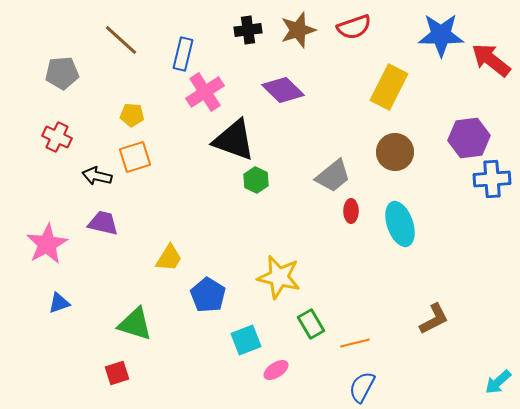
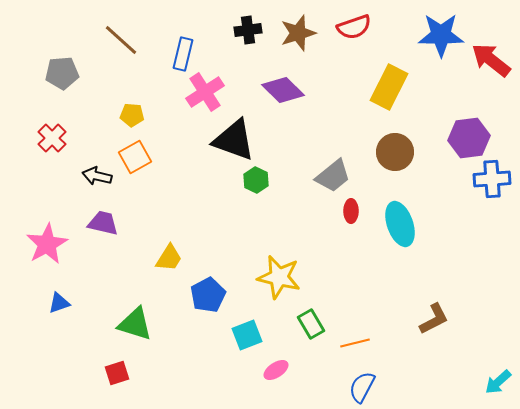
brown star: moved 3 px down
red cross: moved 5 px left, 1 px down; rotated 20 degrees clockwise
orange square: rotated 12 degrees counterclockwise
blue pentagon: rotated 12 degrees clockwise
cyan square: moved 1 px right, 5 px up
